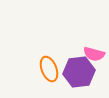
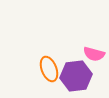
purple hexagon: moved 3 px left, 4 px down
